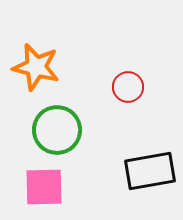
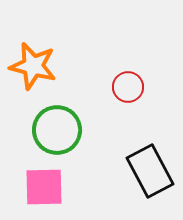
orange star: moved 3 px left, 1 px up
black rectangle: rotated 72 degrees clockwise
